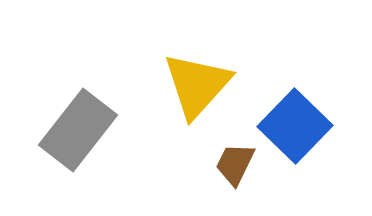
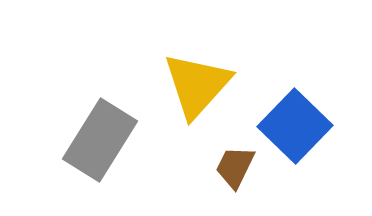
gray rectangle: moved 22 px right, 10 px down; rotated 6 degrees counterclockwise
brown trapezoid: moved 3 px down
